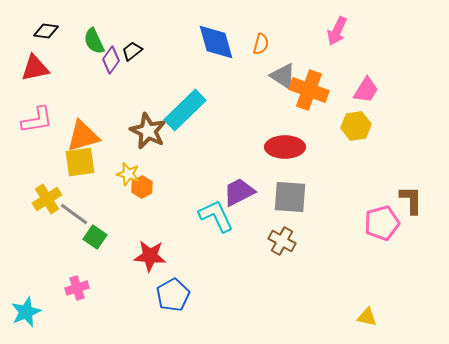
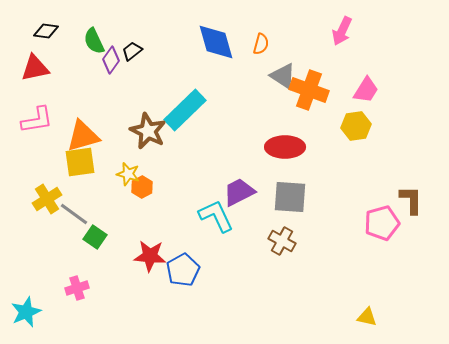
pink arrow: moved 5 px right
blue pentagon: moved 10 px right, 25 px up
